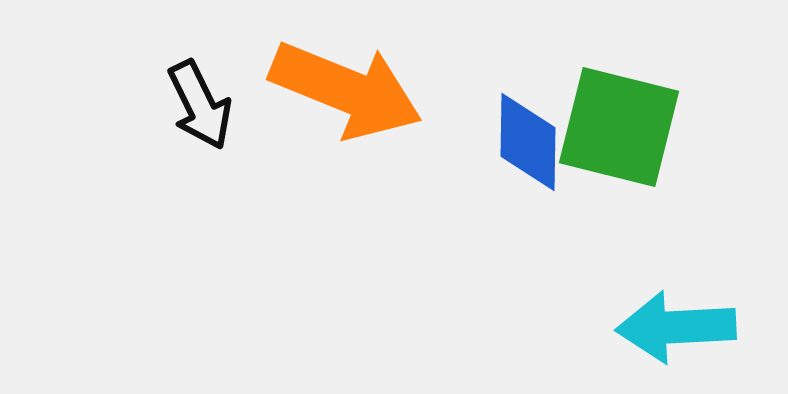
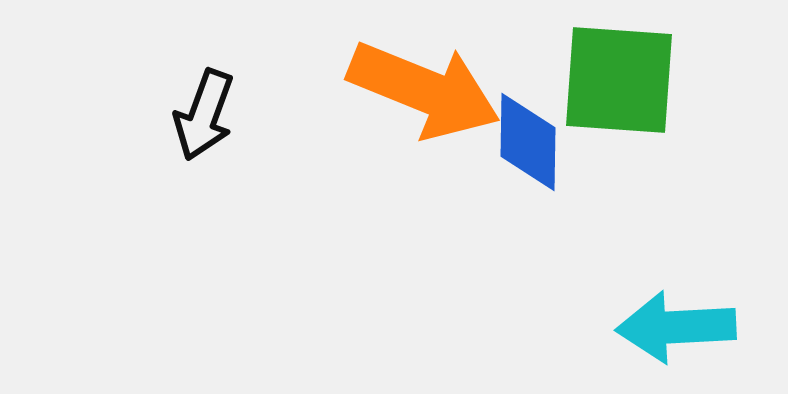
orange arrow: moved 78 px right
black arrow: moved 4 px right, 10 px down; rotated 46 degrees clockwise
green square: moved 47 px up; rotated 10 degrees counterclockwise
